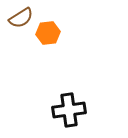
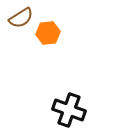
black cross: rotated 28 degrees clockwise
